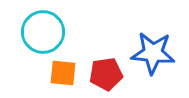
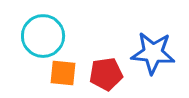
cyan circle: moved 4 px down
